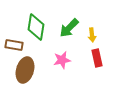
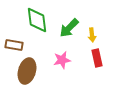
green diamond: moved 1 px right, 7 px up; rotated 16 degrees counterclockwise
brown ellipse: moved 2 px right, 1 px down
